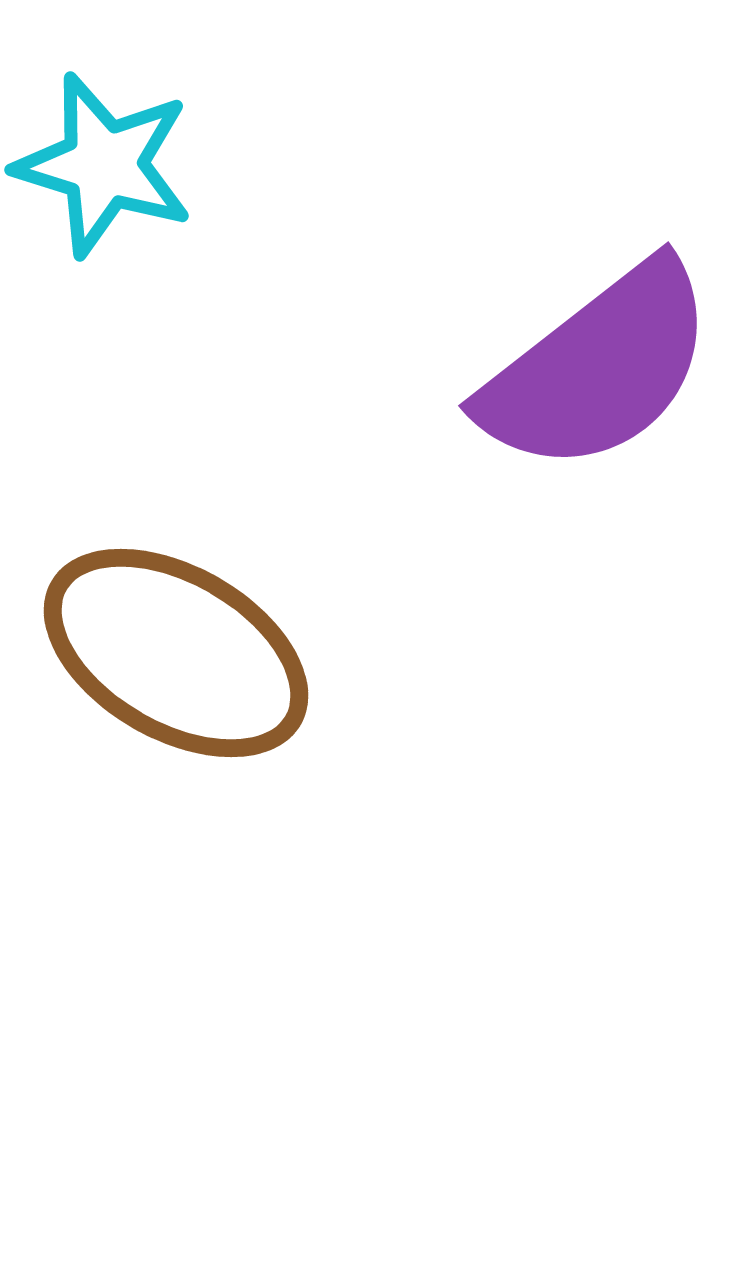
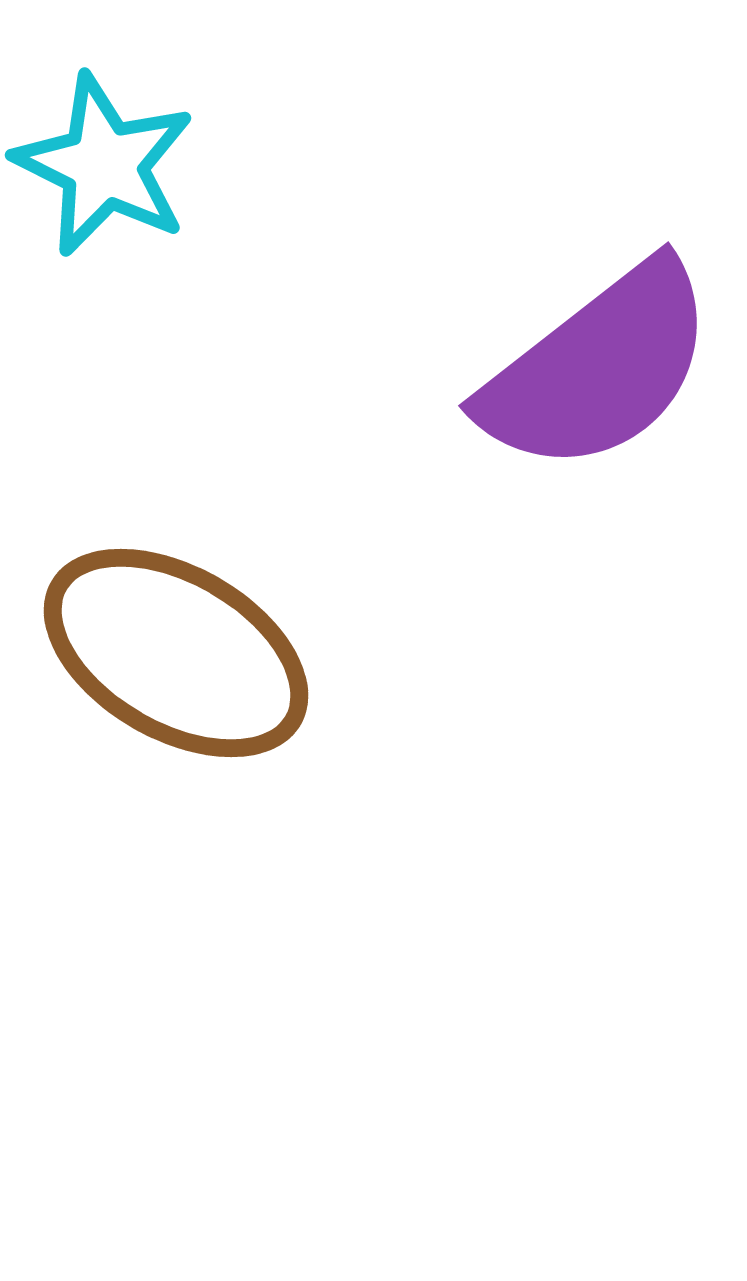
cyan star: rotated 9 degrees clockwise
